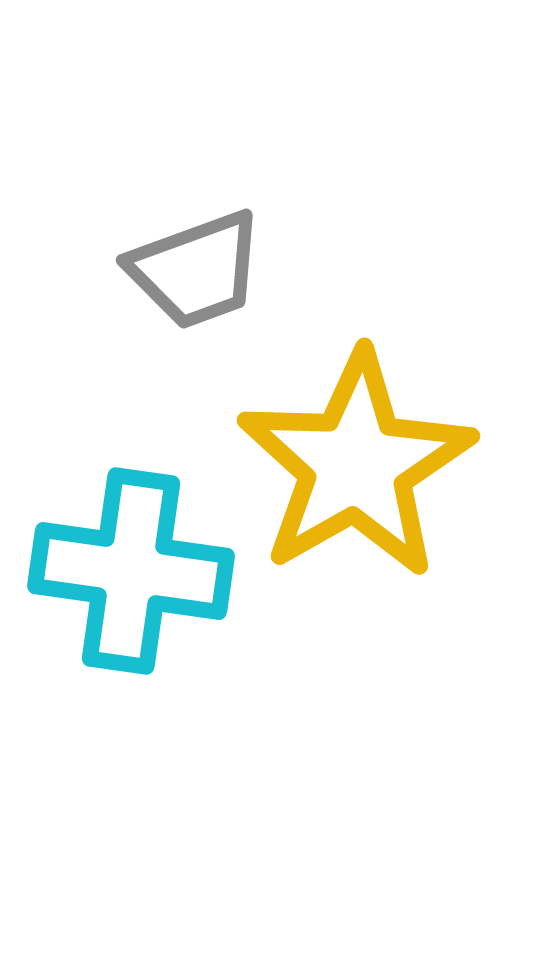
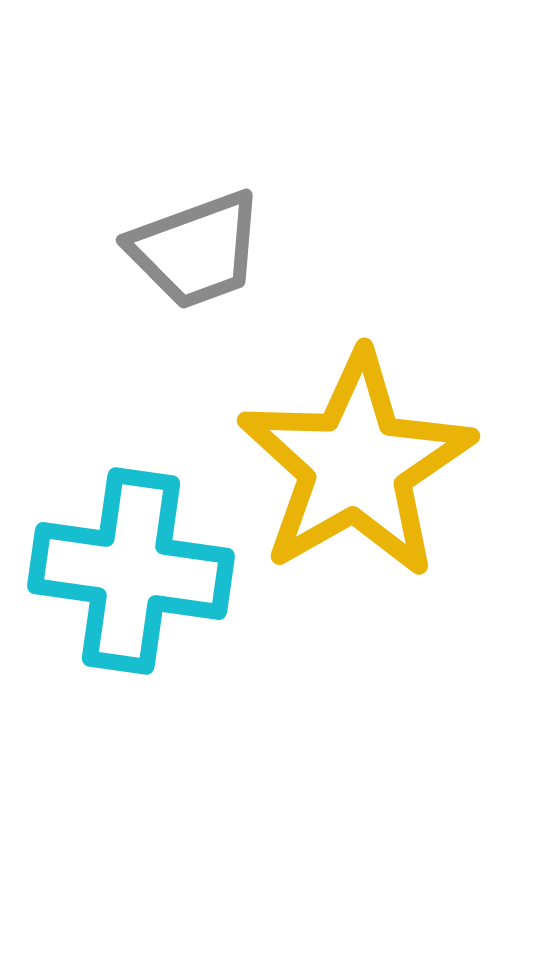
gray trapezoid: moved 20 px up
